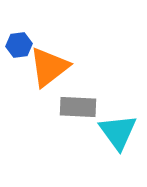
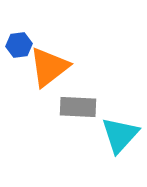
cyan triangle: moved 2 px right, 3 px down; rotated 18 degrees clockwise
